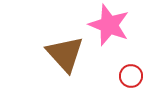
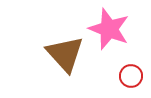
pink star: moved 4 px down
